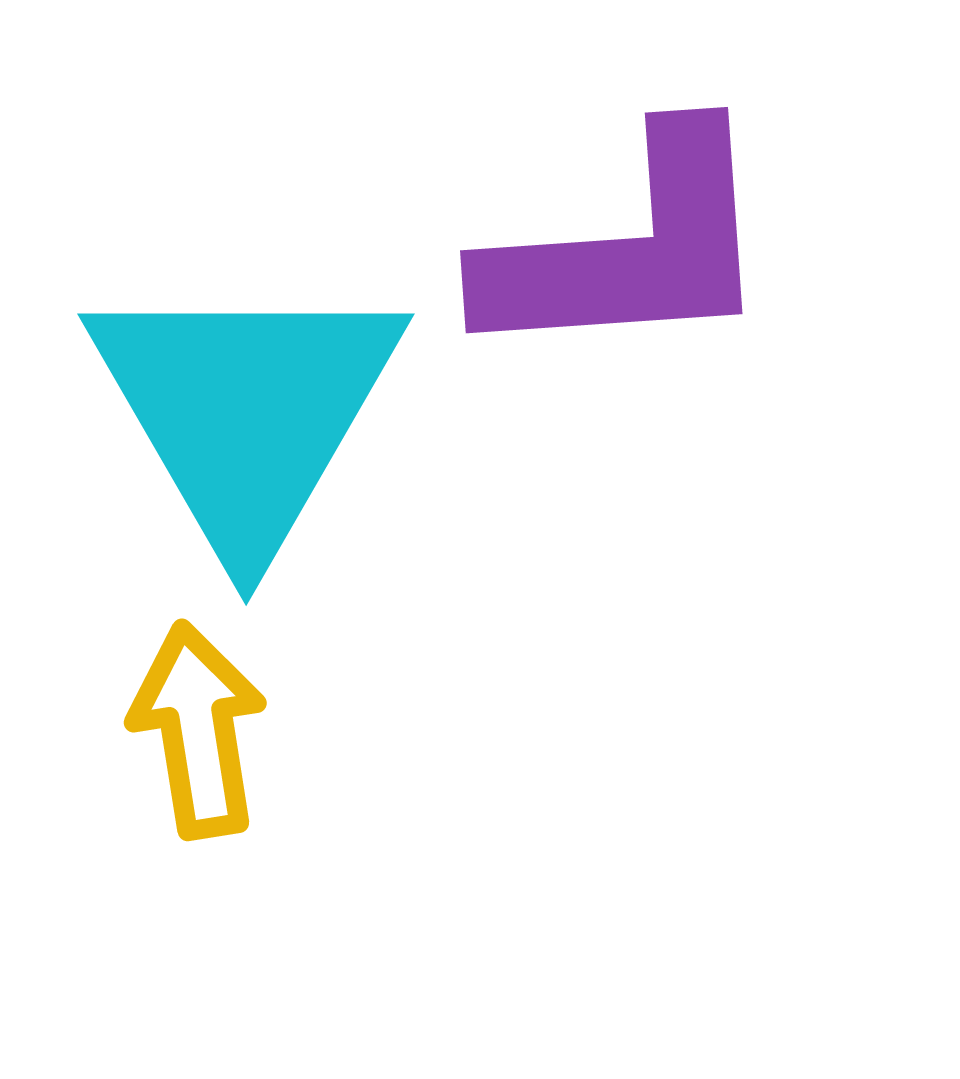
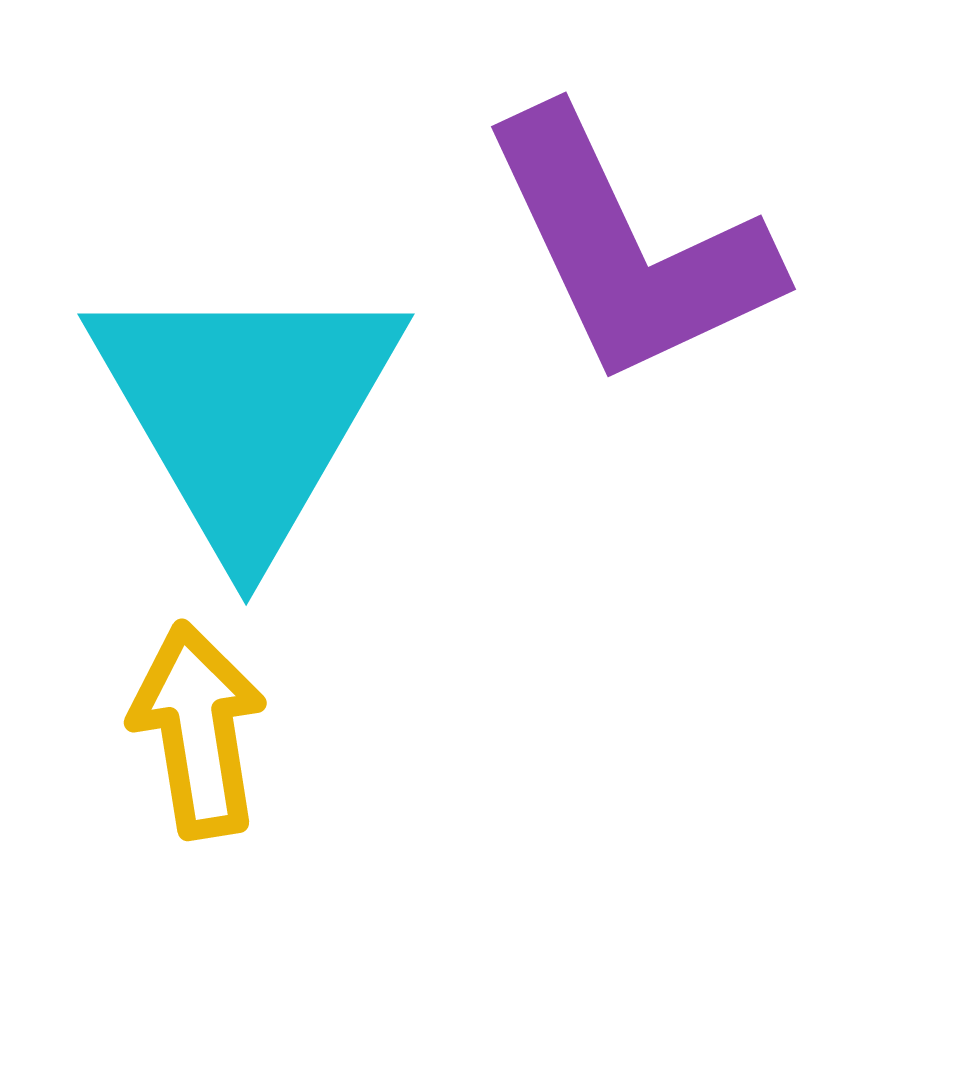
purple L-shape: rotated 69 degrees clockwise
